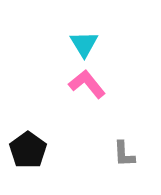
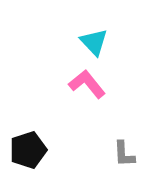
cyan triangle: moved 10 px right, 2 px up; rotated 12 degrees counterclockwise
black pentagon: rotated 18 degrees clockwise
